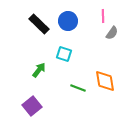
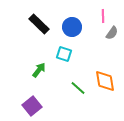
blue circle: moved 4 px right, 6 px down
green line: rotated 21 degrees clockwise
